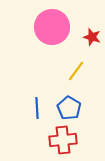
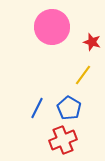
red star: moved 5 px down
yellow line: moved 7 px right, 4 px down
blue line: rotated 30 degrees clockwise
red cross: rotated 16 degrees counterclockwise
